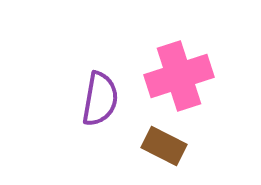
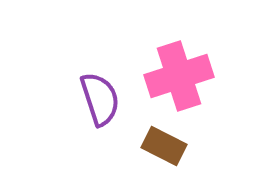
purple semicircle: rotated 28 degrees counterclockwise
